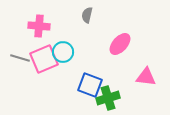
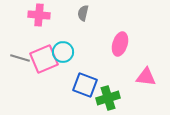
gray semicircle: moved 4 px left, 2 px up
pink cross: moved 11 px up
pink ellipse: rotated 25 degrees counterclockwise
blue square: moved 5 px left
